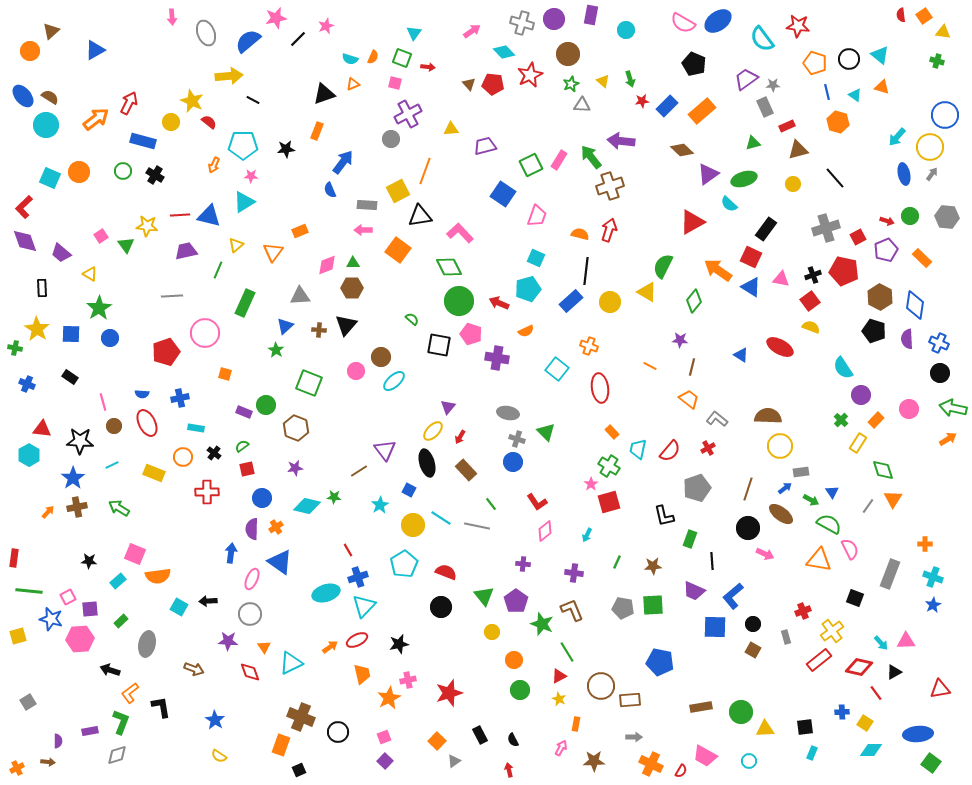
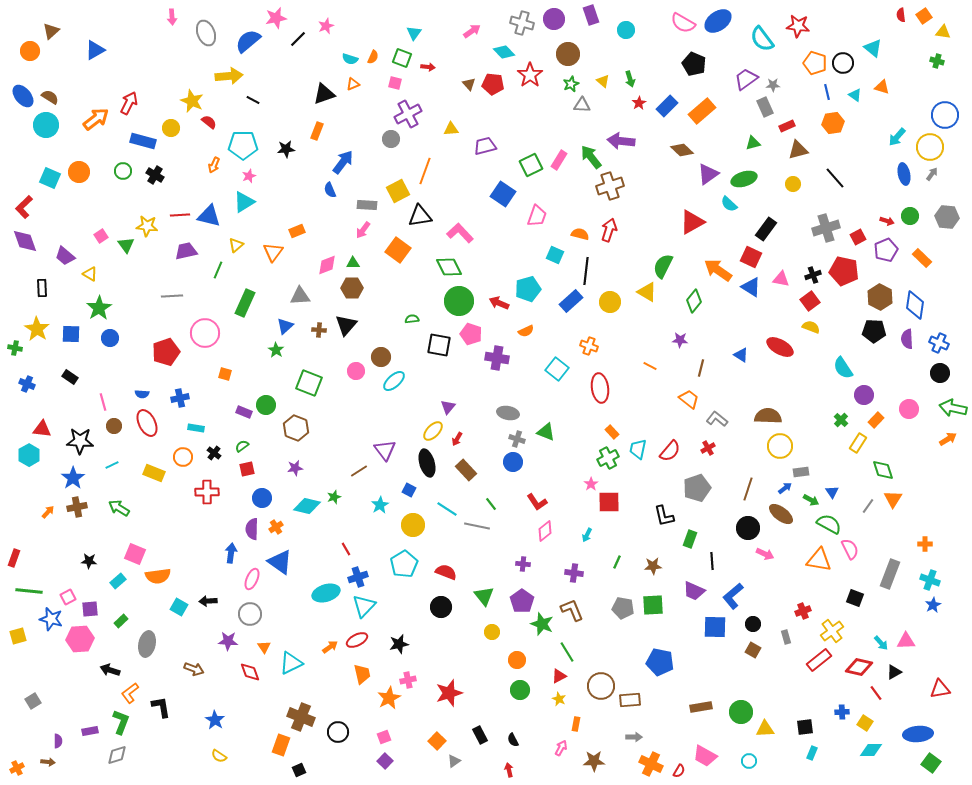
purple rectangle at (591, 15): rotated 30 degrees counterclockwise
cyan triangle at (880, 55): moved 7 px left, 7 px up
black circle at (849, 59): moved 6 px left, 4 px down
red star at (530, 75): rotated 10 degrees counterclockwise
red star at (642, 101): moved 3 px left, 2 px down; rotated 24 degrees counterclockwise
yellow circle at (171, 122): moved 6 px down
orange hexagon at (838, 122): moved 5 px left, 1 px down; rotated 25 degrees counterclockwise
pink star at (251, 176): moved 2 px left; rotated 24 degrees counterclockwise
pink arrow at (363, 230): rotated 54 degrees counterclockwise
orange rectangle at (300, 231): moved 3 px left
purple trapezoid at (61, 253): moved 4 px right, 3 px down
cyan square at (536, 258): moved 19 px right, 3 px up
green semicircle at (412, 319): rotated 48 degrees counterclockwise
black pentagon at (874, 331): rotated 15 degrees counterclockwise
brown line at (692, 367): moved 9 px right, 1 px down
purple circle at (861, 395): moved 3 px right
green triangle at (546, 432): rotated 24 degrees counterclockwise
red arrow at (460, 437): moved 3 px left, 2 px down
green cross at (609, 466): moved 1 px left, 8 px up; rotated 30 degrees clockwise
green star at (334, 497): rotated 24 degrees counterclockwise
red square at (609, 502): rotated 15 degrees clockwise
cyan line at (441, 518): moved 6 px right, 9 px up
red line at (348, 550): moved 2 px left, 1 px up
red rectangle at (14, 558): rotated 12 degrees clockwise
cyan cross at (933, 577): moved 3 px left, 3 px down
purple pentagon at (516, 601): moved 6 px right
orange circle at (514, 660): moved 3 px right
gray square at (28, 702): moved 5 px right, 1 px up
red semicircle at (681, 771): moved 2 px left
